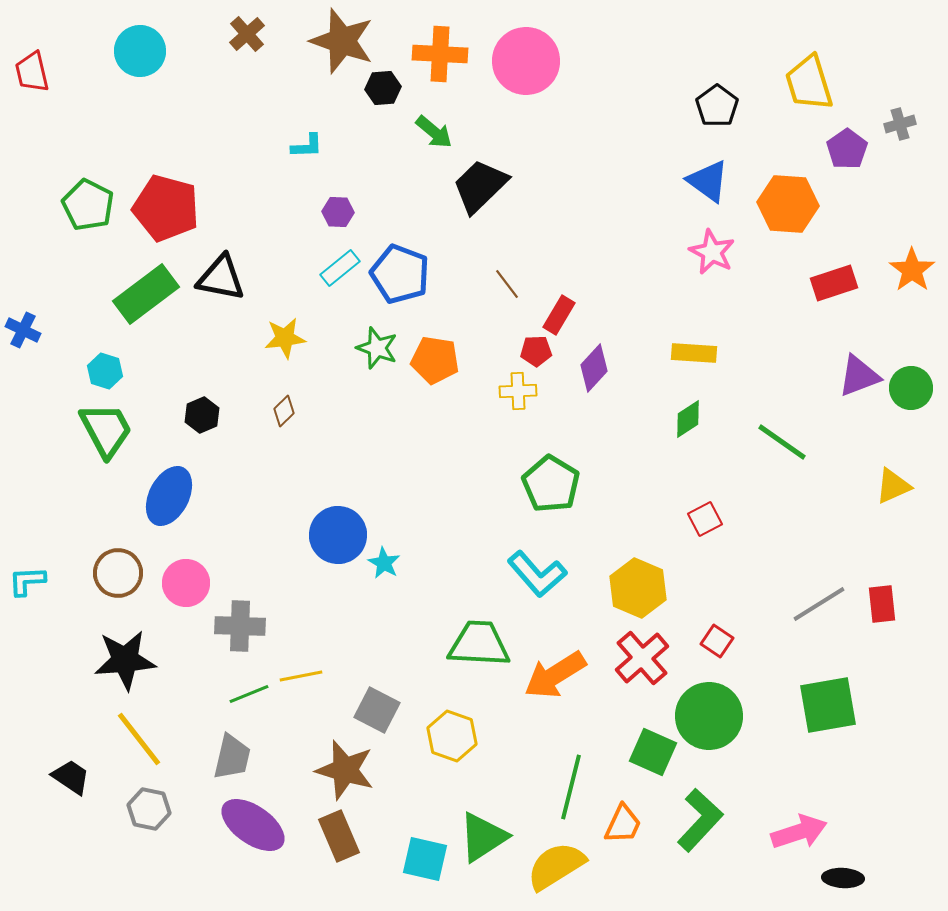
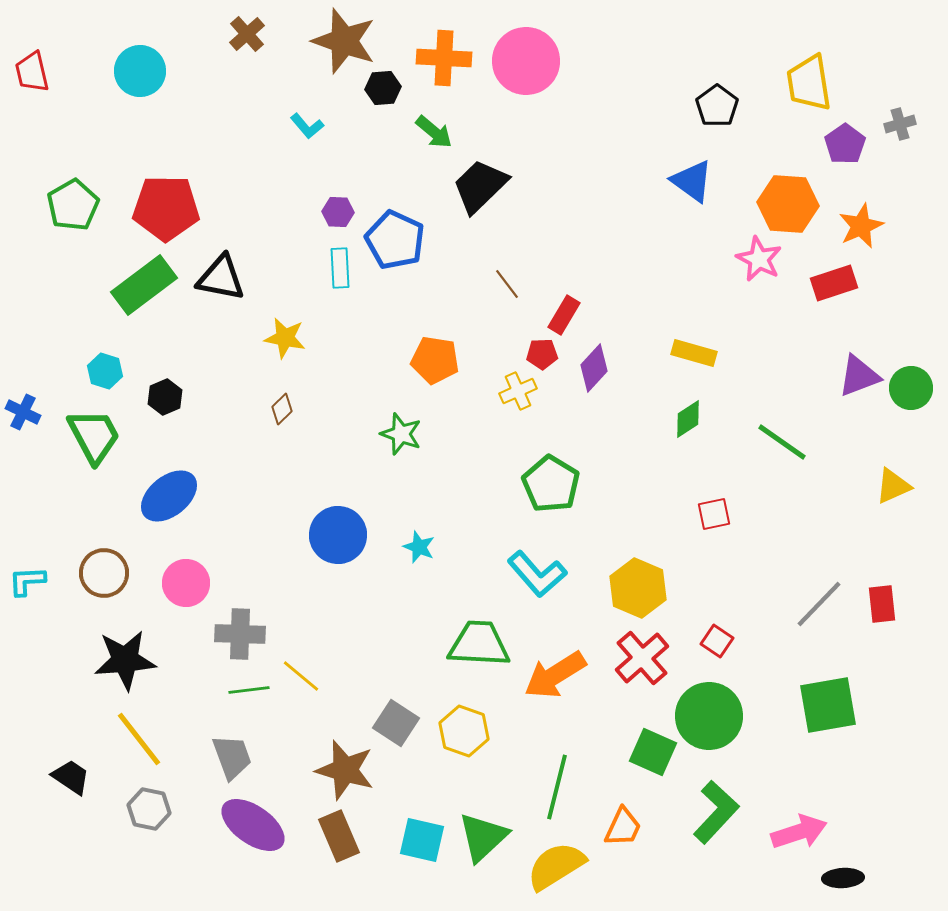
brown star at (342, 41): moved 2 px right
cyan circle at (140, 51): moved 20 px down
orange cross at (440, 54): moved 4 px right, 4 px down
yellow trapezoid at (809, 83): rotated 8 degrees clockwise
cyan L-shape at (307, 146): moved 20 px up; rotated 52 degrees clockwise
purple pentagon at (847, 149): moved 2 px left, 5 px up
blue triangle at (708, 181): moved 16 px left
green pentagon at (88, 205): moved 15 px left; rotated 15 degrees clockwise
red pentagon at (166, 208): rotated 14 degrees counterclockwise
pink star at (712, 252): moved 47 px right, 7 px down
cyan rectangle at (340, 268): rotated 54 degrees counterclockwise
orange star at (912, 270): moved 51 px left, 44 px up; rotated 12 degrees clockwise
blue pentagon at (400, 274): moved 5 px left, 34 px up; rotated 4 degrees clockwise
green rectangle at (146, 294): moved 2 px left, 9 px up
red rectangle at (559, 315): moved 5 px right
blue cross at (23, 330): moved 82 px down
yellow star at (285, 338): rotated 18 degrees clockwise
green star at (377, 348): moved 24 px right, 86 px down
red pentagon at (536, 351): moved 6 px right, 3 px down
yellow rectangle at (694, 353): rotated 12 degrees clockwise
yellow cross at (518, 391): rotated 21 degrees counterclockwise
brown diamond at (284, 411): moved 2 px left, 2 px up
black hexagon at (202, 415): moved 37 px left, 18 px up
green trapezoid at (106, 430): moved 12 px left, 6 px down
blue ellipse at (169, 496): rotated 24 degrees clockwise
red square at (705, 519): moved 9 px right, 5 px up; rotated 16 degrees clockwise
cyan star at (384, 563): moved 35 px right, 16 px up; rotated 8 degrees counterclockwise
brown circle at (118, 573): moved 14 px left
gray line at (819, 604): rotated 14 degrees counterclockwise
gray cross at (240, 626): moved 8 px down
yellow line at (301, 676): rotated 51 degrees clockwise
green line at (249, 694): moved 4 px up; rotated 15 degrees clockwise
gray square at (377, 710): moved 19 px right, 13 px down; rotated 6 degrees clockwise
yellow hexagon at (452, 736): moved 12 px right, 5 px up
gray trapezoid at (232, 757): rotated 33 degrees counterclockwise
green line at (571, 787): moved 14 px left
green L-shape at (700, 820): moved 16 px right, 8 px up
orange trapezoid at (623, 824): moved 3 px down
green triangle at (483, 837): rotated 10 degrees counterclockwise
cyan square at (425, 859): moved 3 px left, 19 px up
black ellipse at (843, 878): rotated 6 degrees counterclockwise
